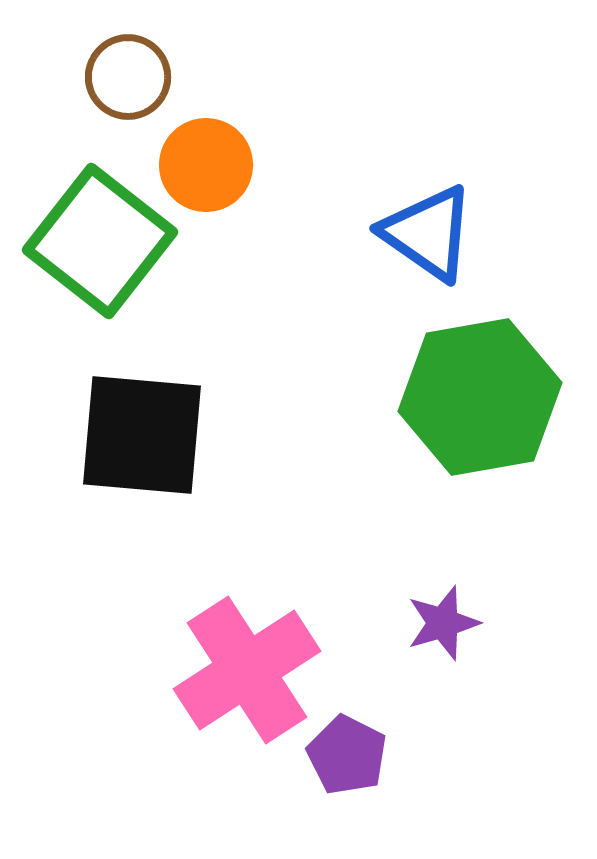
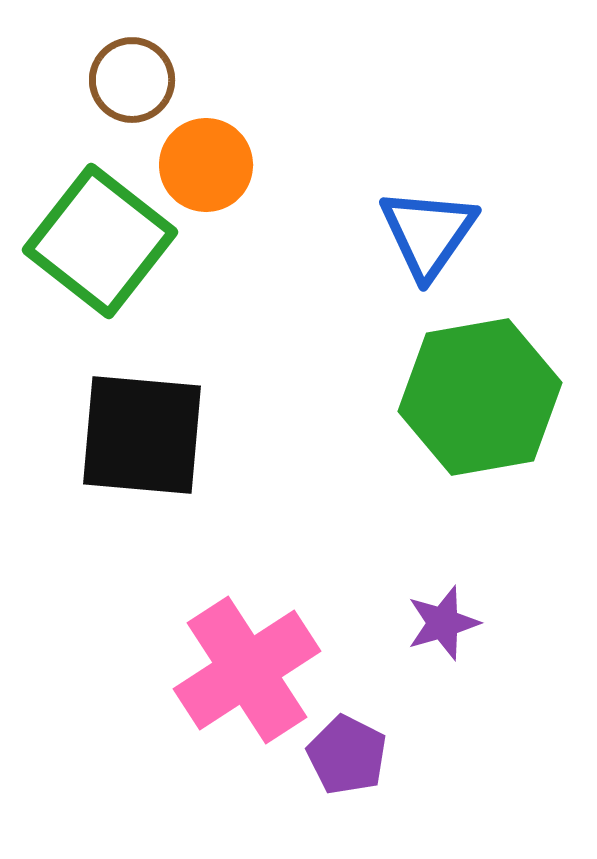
brown circle: moved 4 px right, 3 px down
blue triangle: rotated 30 degrees clockwise
